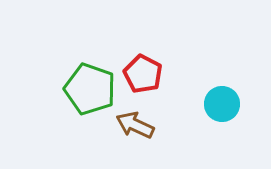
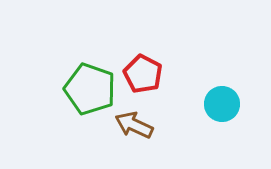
brown arrow: moved 1 px left
